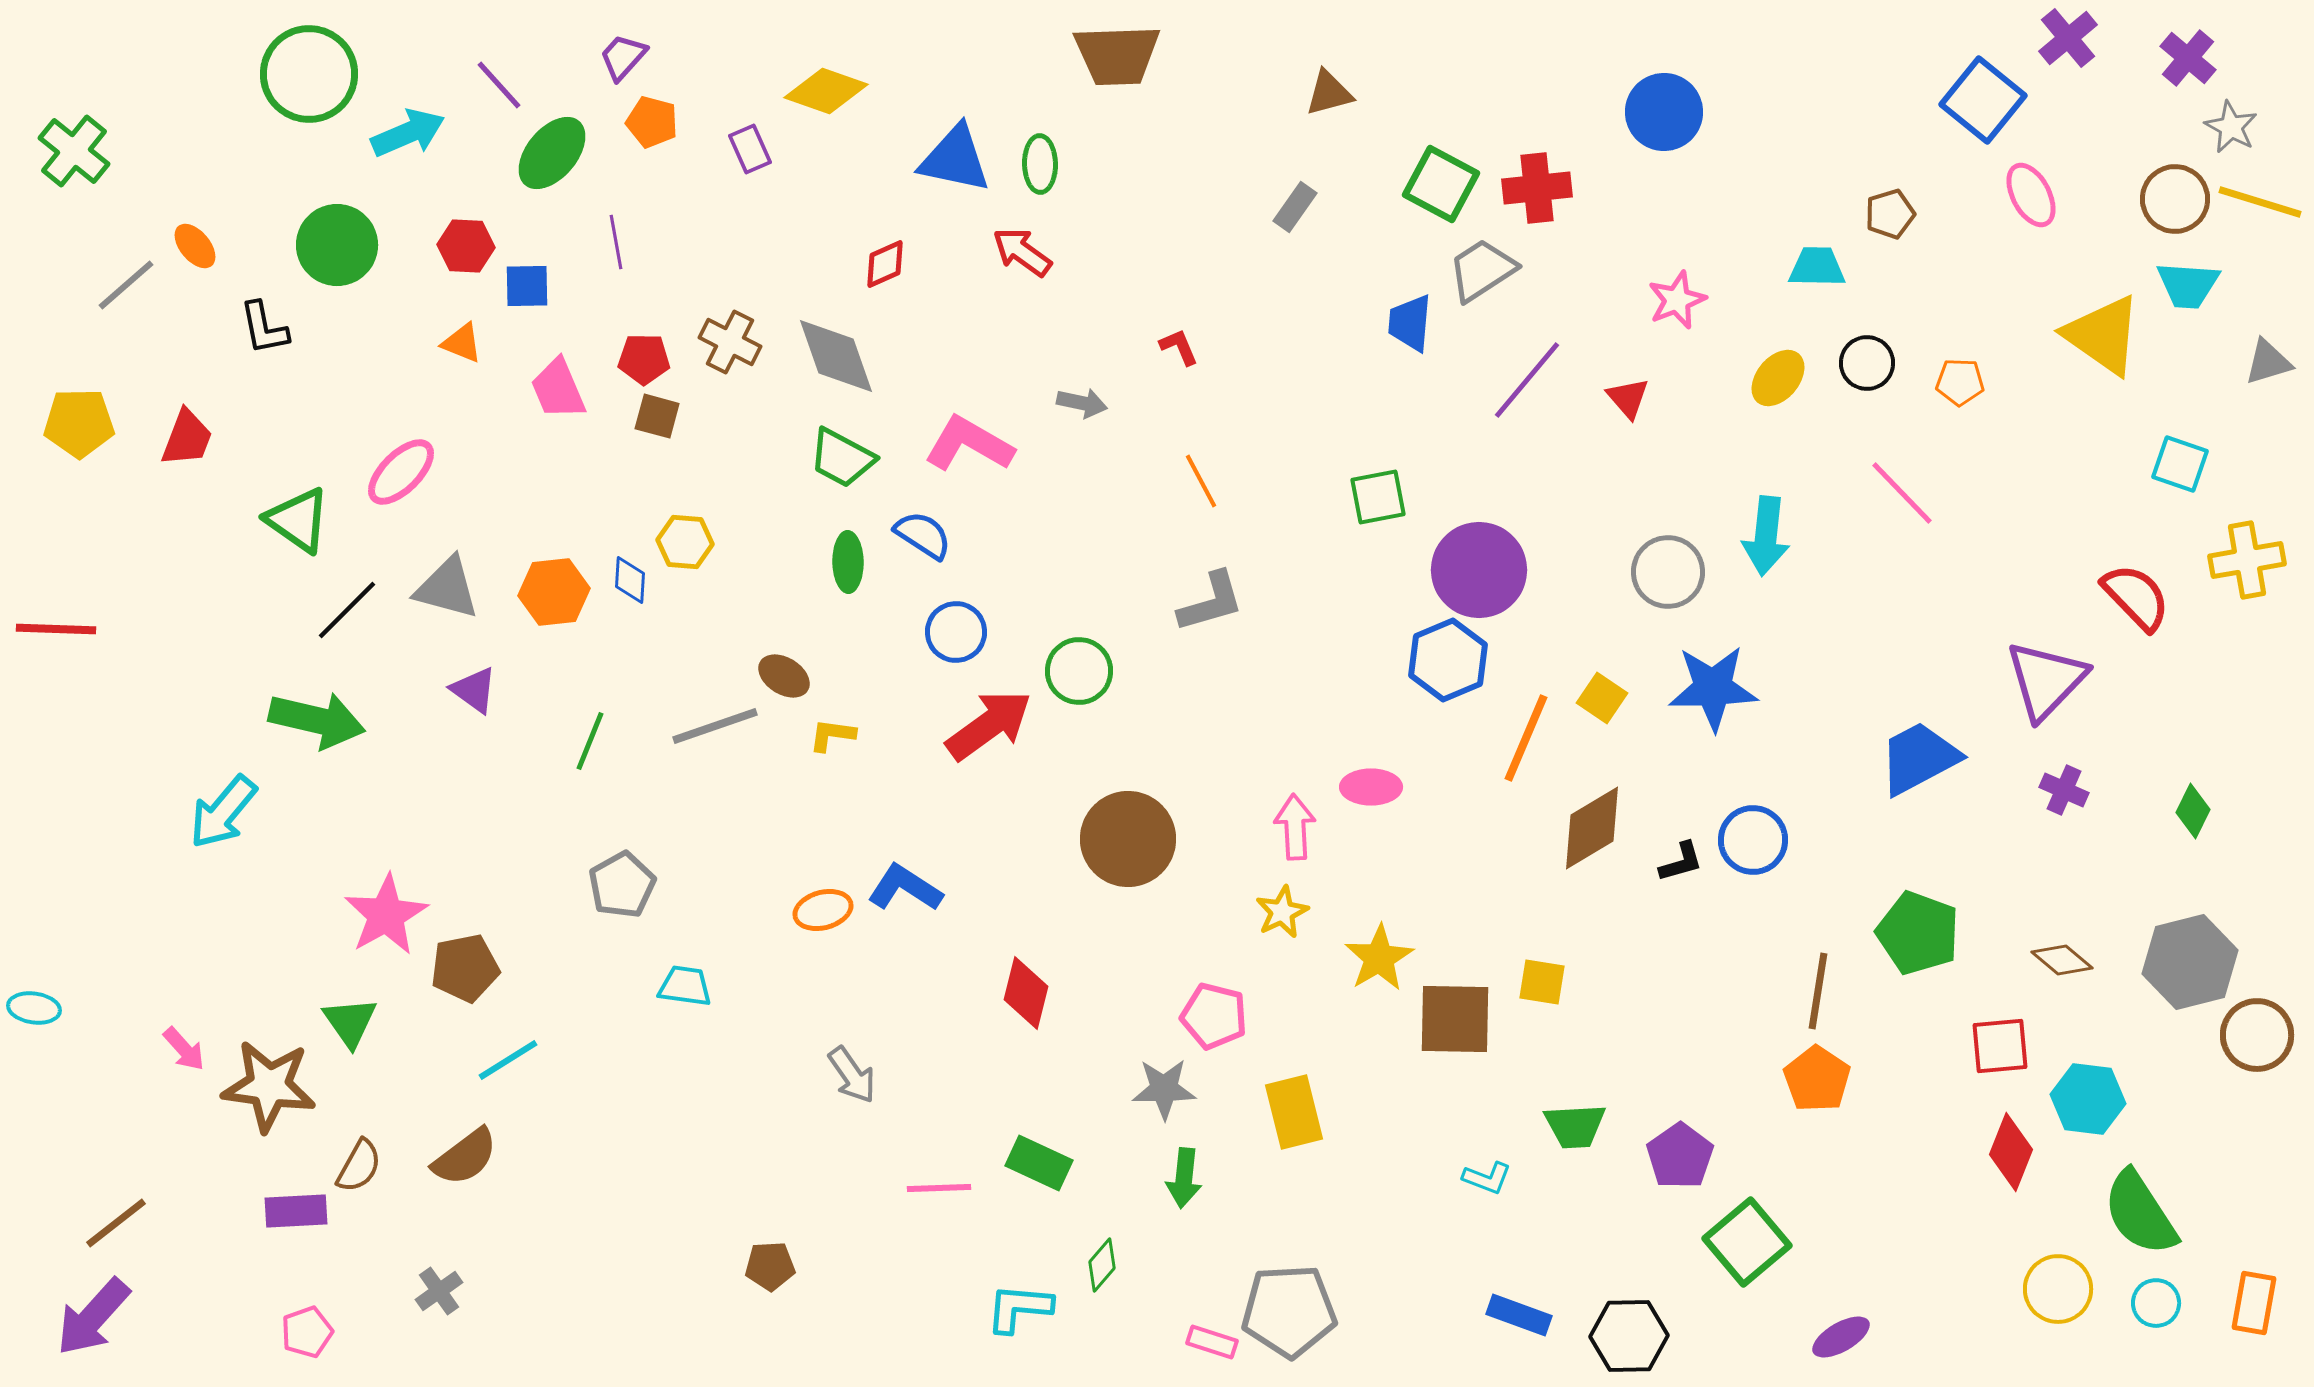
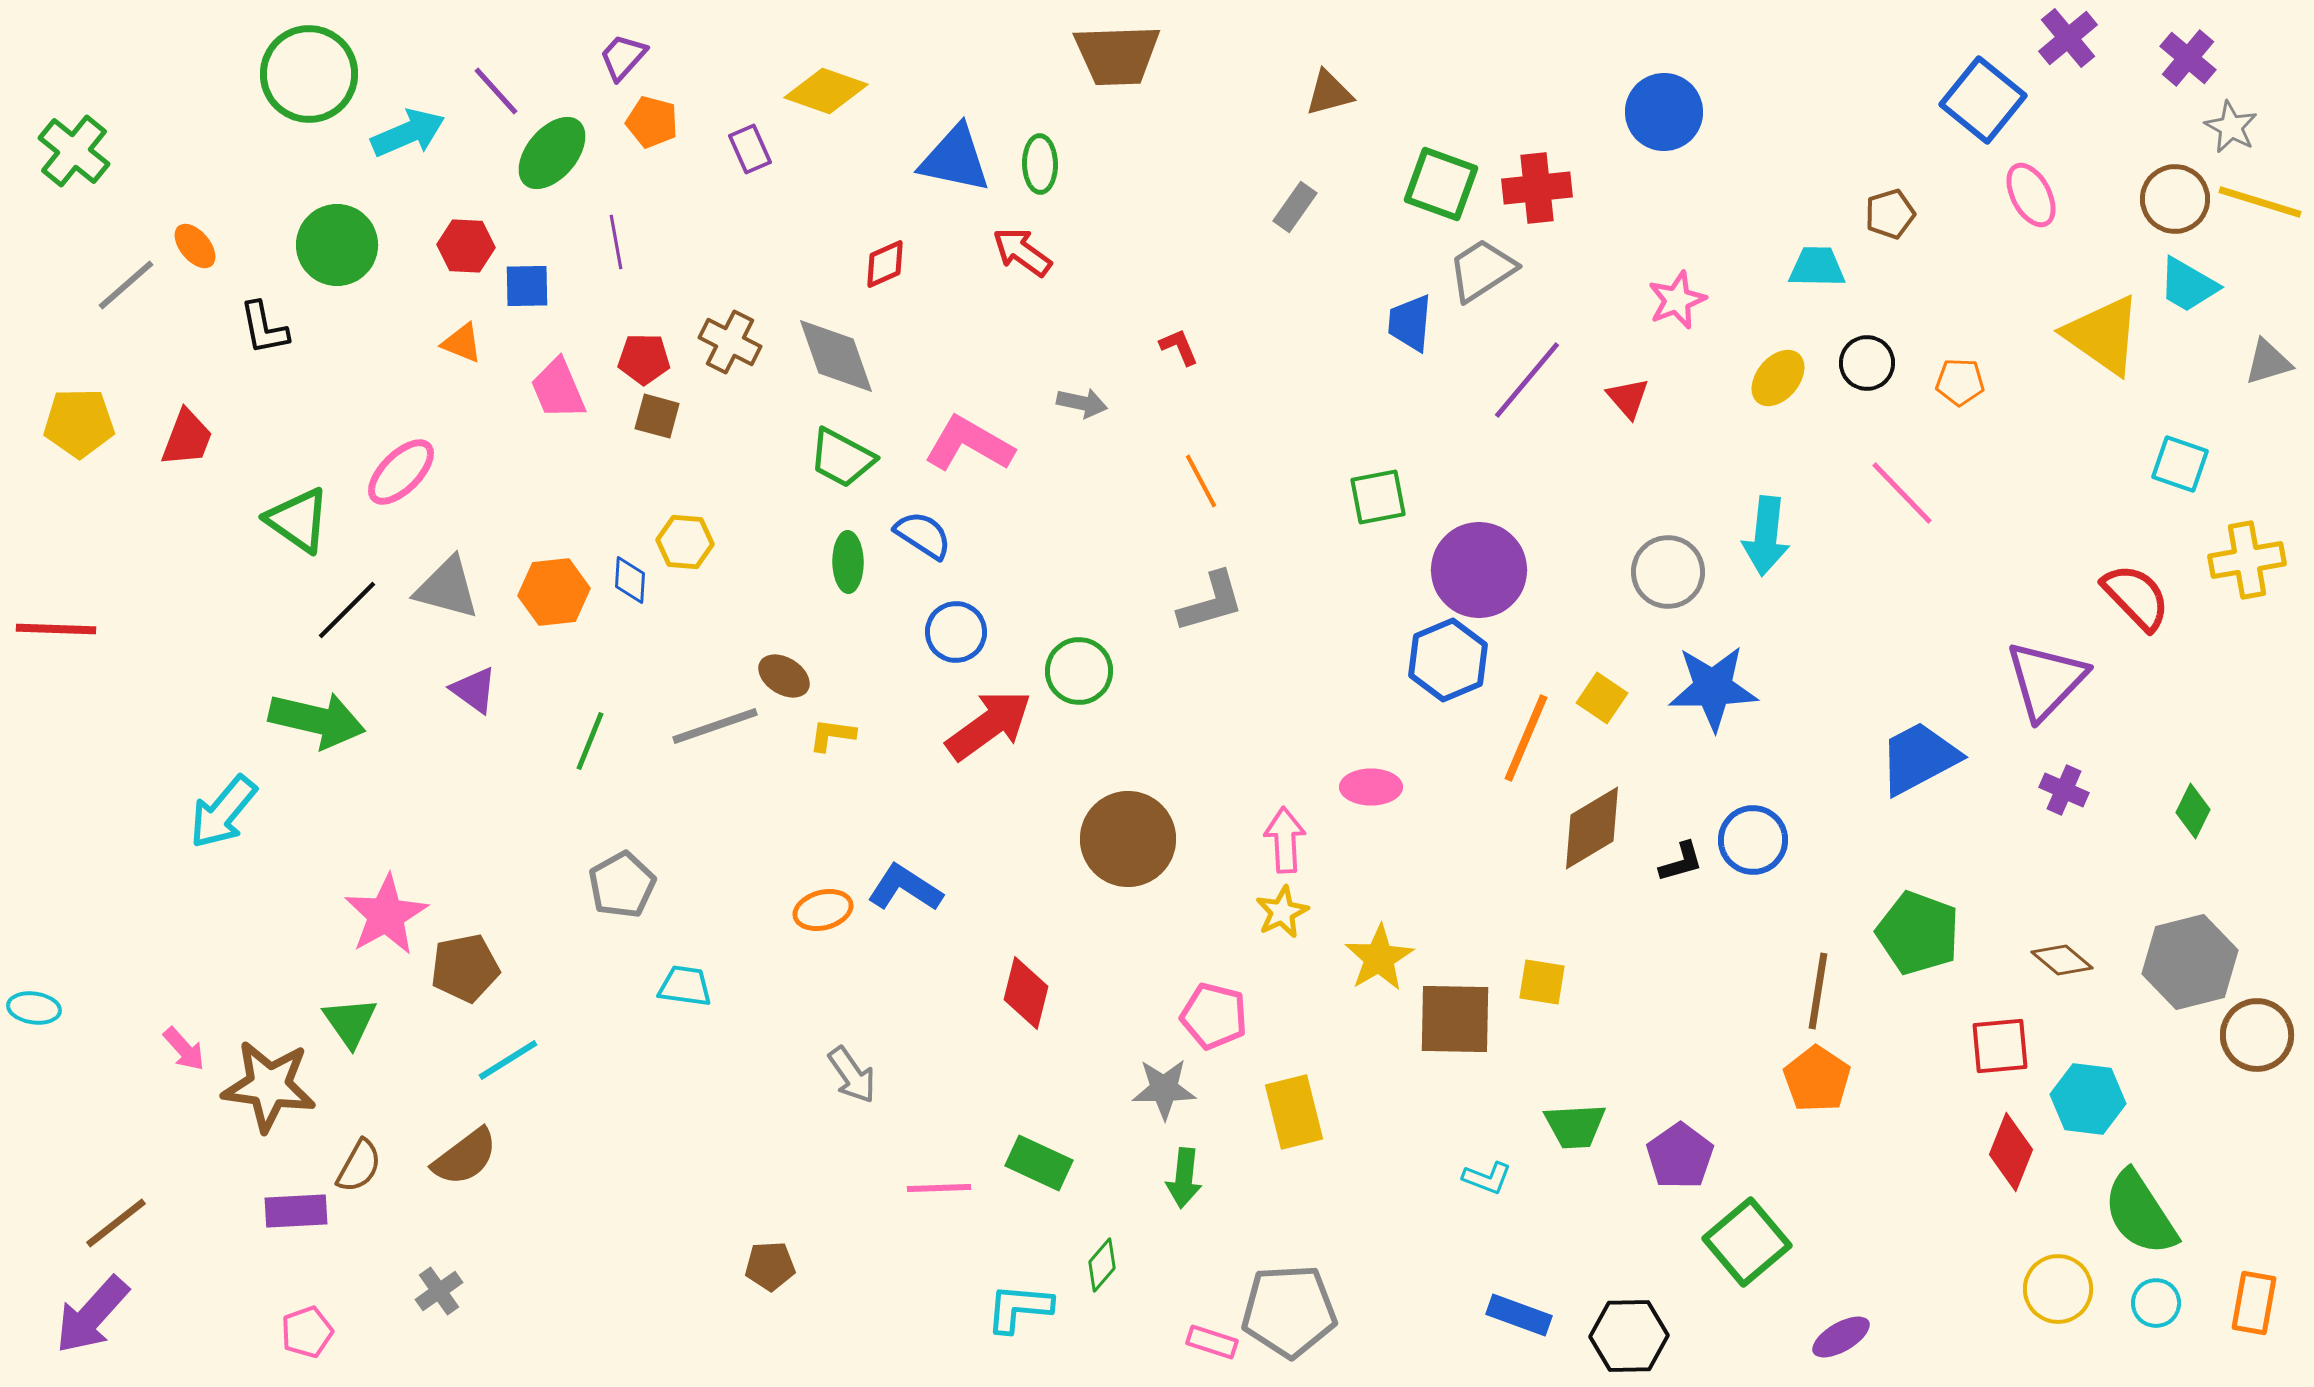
purple line at (499, 85): moved 3 px left, 6 px down
green square at (1441, 184): rotated 8 degrees counterclockwise
cyan trapezoid at (2188, 285): rotated 26 degrees clockwise
pink arrow at (1295, 827): moved 10 px left, 13 px down
purple arrow at (93, 1317): moved 1 px left, 2 px up
